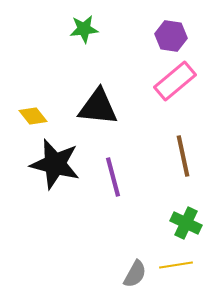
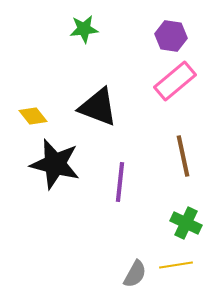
black triangle: rotated 15 degrees clockwise
purple line: moved 7 px right, 5 px down; rotated 21 degrees clockwise
